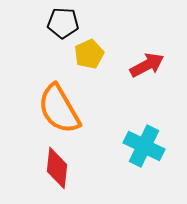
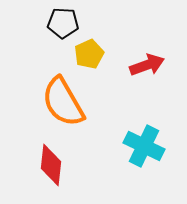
red arrow: rotated 8 degrees clockwise
orange semicircle: moved 4 px right, 7 px up
red diamond: moved 6 px left, 3 px up
